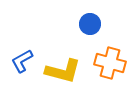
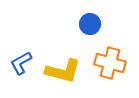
blue L-shape: moved 1 px left, 2 px down
